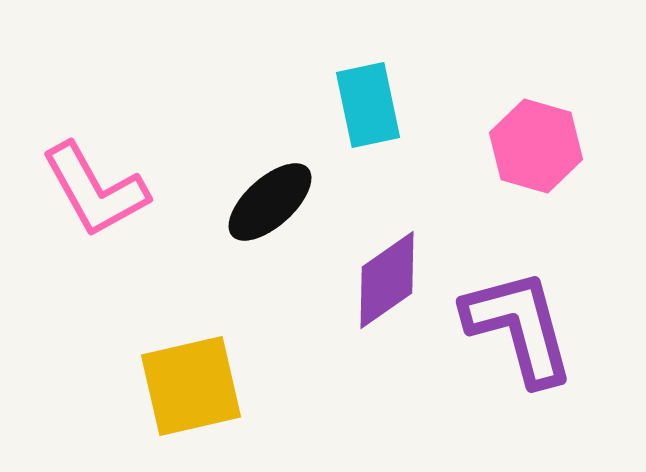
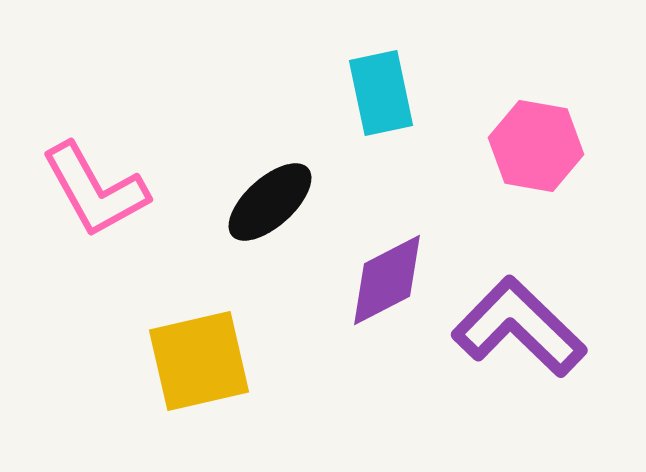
cyan rectangle: moved 13 px right, 12 px up
pink hexagon: rotated 6 degrees counterclockwise
purple diamond: rotated 8 degrees clockwise
purple L-shape: rotated 31 degrees counterclockwise
yellow square: moved 8 px right, 25 px up
